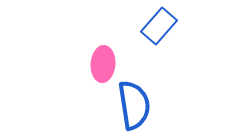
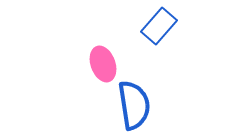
pink ellipse: rotated 24 degrees counterclockwise
